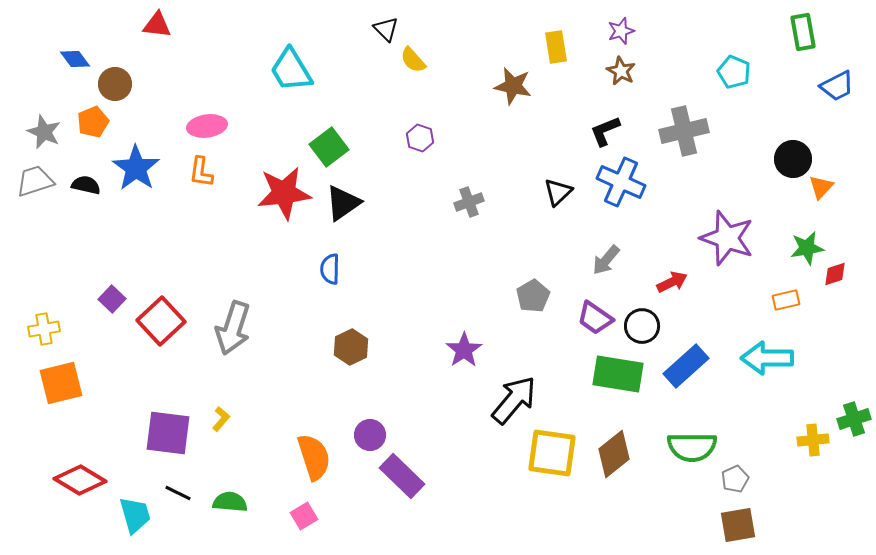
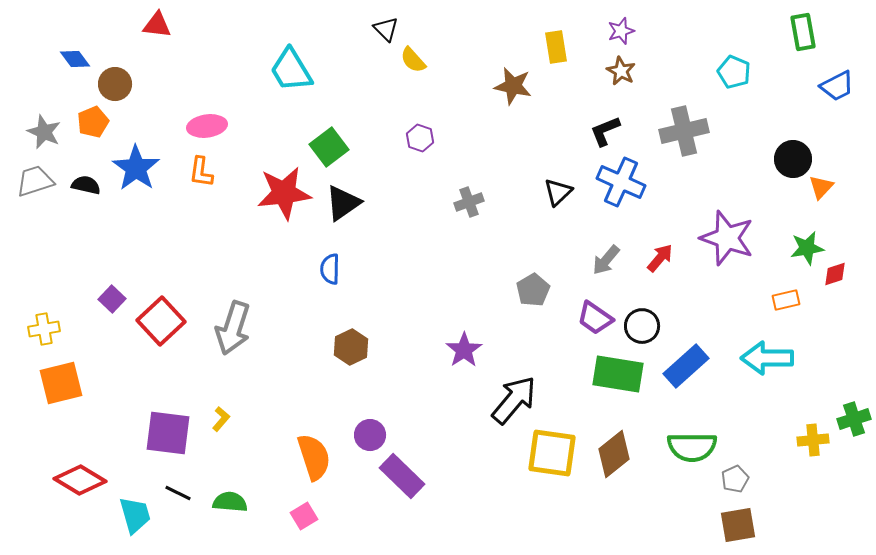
red arrow at (672, 282): moved 12 px left, 24 px up; rotated 24 degrees counterclockwise
gray pentagon at (533, 296): moved 6 px up
